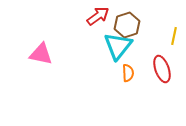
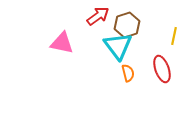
cyan triangle: rotated 16 degrees counterclockwise
pink triangle: moved 21 px right, 11 px up
orange semicircle: rotated 12 degrees counterclockwise
